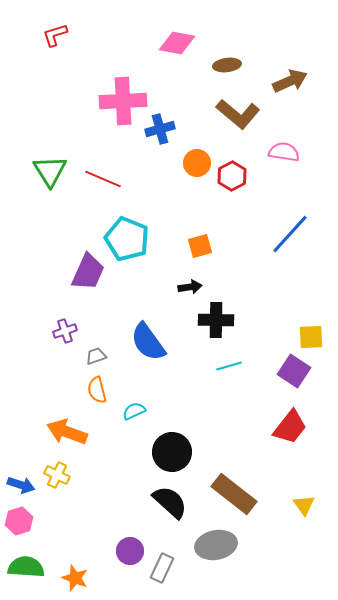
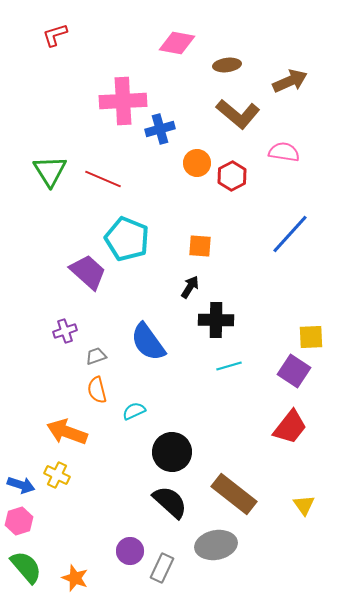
orange square: rotated 20 degrees clockwise
purple trapezoid: rotated 72 degrees counterclockwise
black arrow: rotated 50 degrees counterclockwise
green semicircle: rotated 45 degrees clockwise
